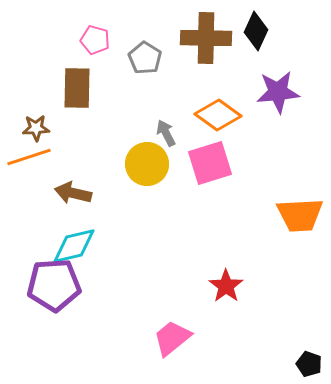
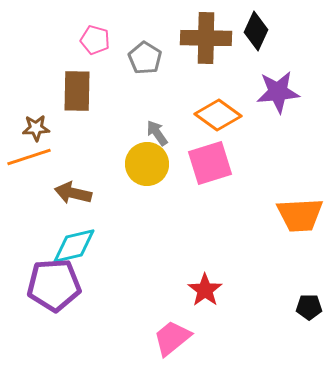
brown rectangle: moved 3 px down
gray arrow: moved 9 px left; rotated 8 degrees counterclockwise
red star: moved 21 px left, 4 px down
black pentagon: moved 57 px up; rotated 20 degrees counterclockwise
